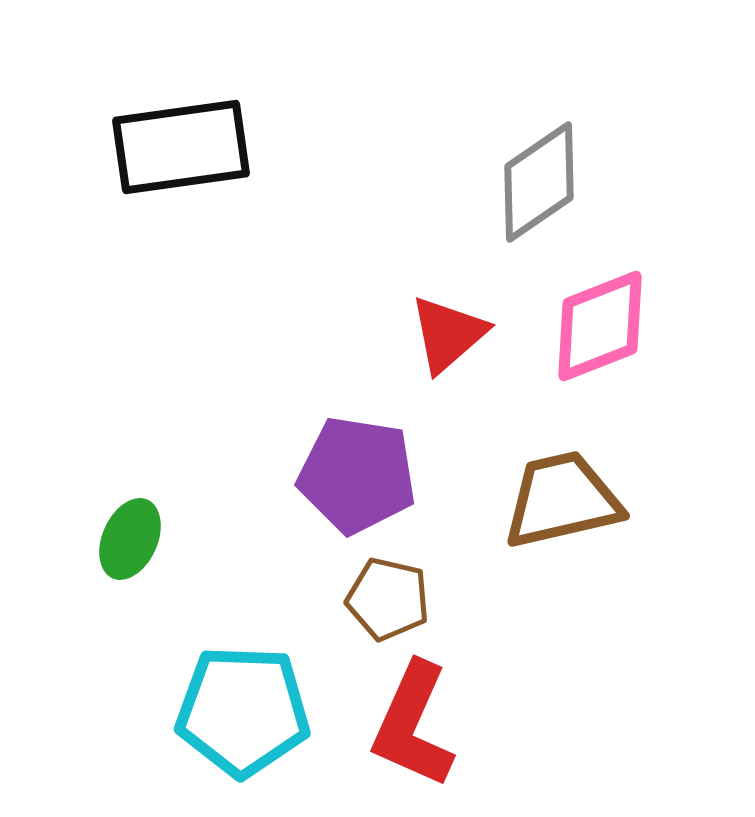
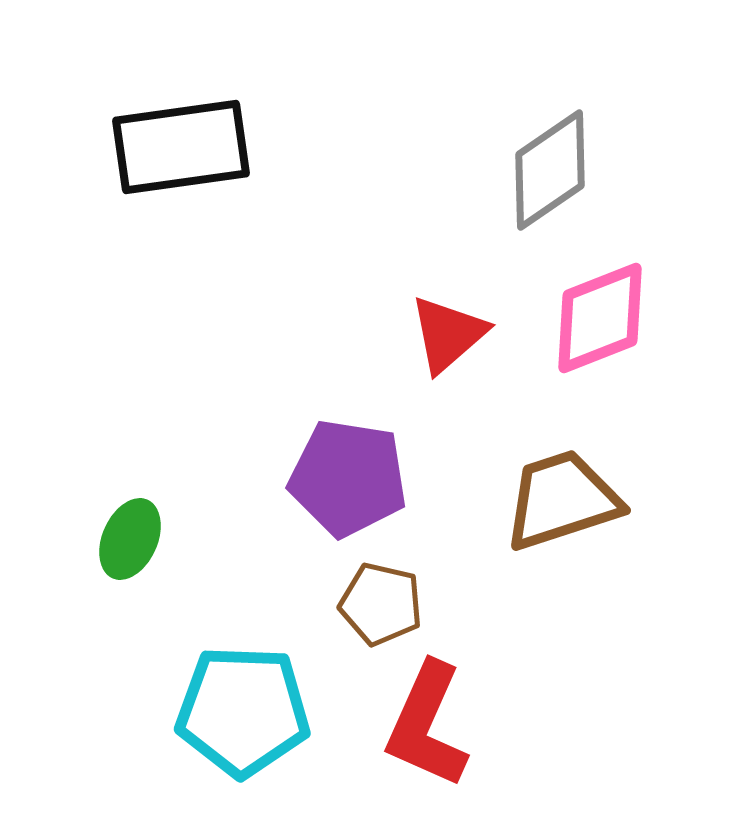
gray diamond: moved 11 px right, 12 px up
pink diamond: moved 8 px up
purple pentagon: moved 9 px left, 3 px down
brown trapezoid: rotated 5 degrees counterclockwise
brown pentagon: moved 7 px left, 5 px down
red L-shape: moved 14 px right
